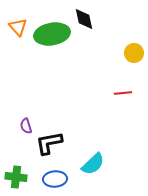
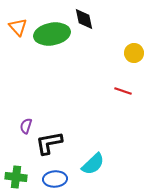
red line: moved 2 px up; rotated 24 degrees clockwise
purple semicircle: rotated 35 degrees clockwise
